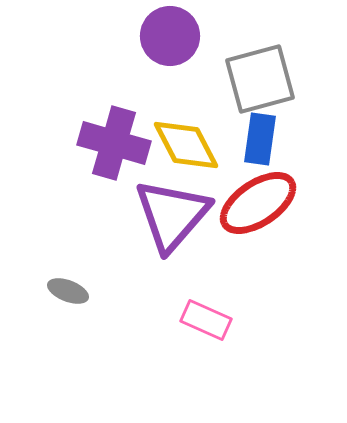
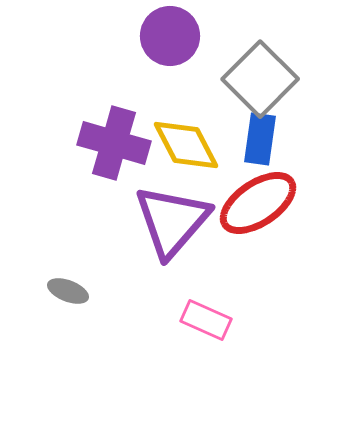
gray square: rotated 30 degrees counterclockwise
purple triangle: moved 6 px down
